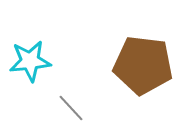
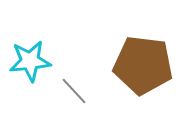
gray line: moved 3 px right, 17 px up
